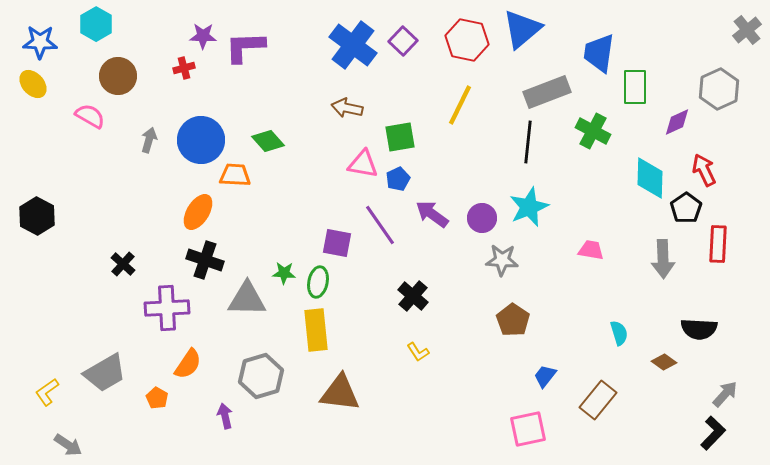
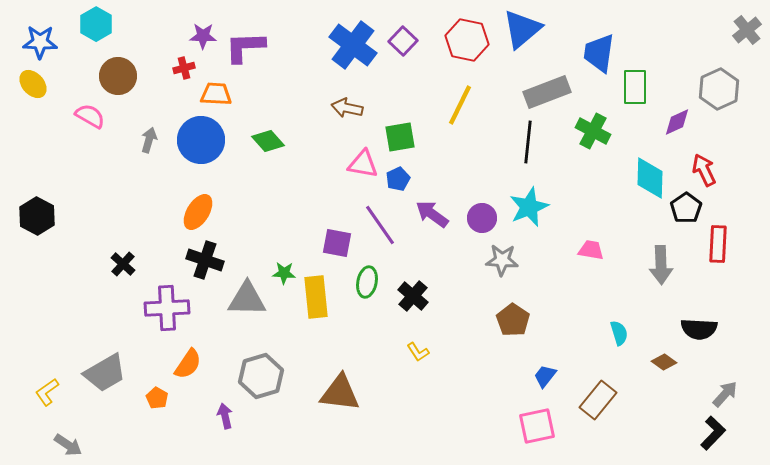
orange trapezoid at (235, 175): moved 19 px left, 81 px up
gray arrow at (663, 259): moved 2 px left, 6 px down
green ellipse at (318, 282): moved 49 px right
yellow rectangle at (316, 330): moved 33 px up
pink square at (528, 429): moved 9 px right, 3 px up
